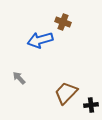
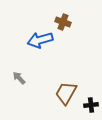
brown trapezoid: rotated 15 degrees counterclockwise
